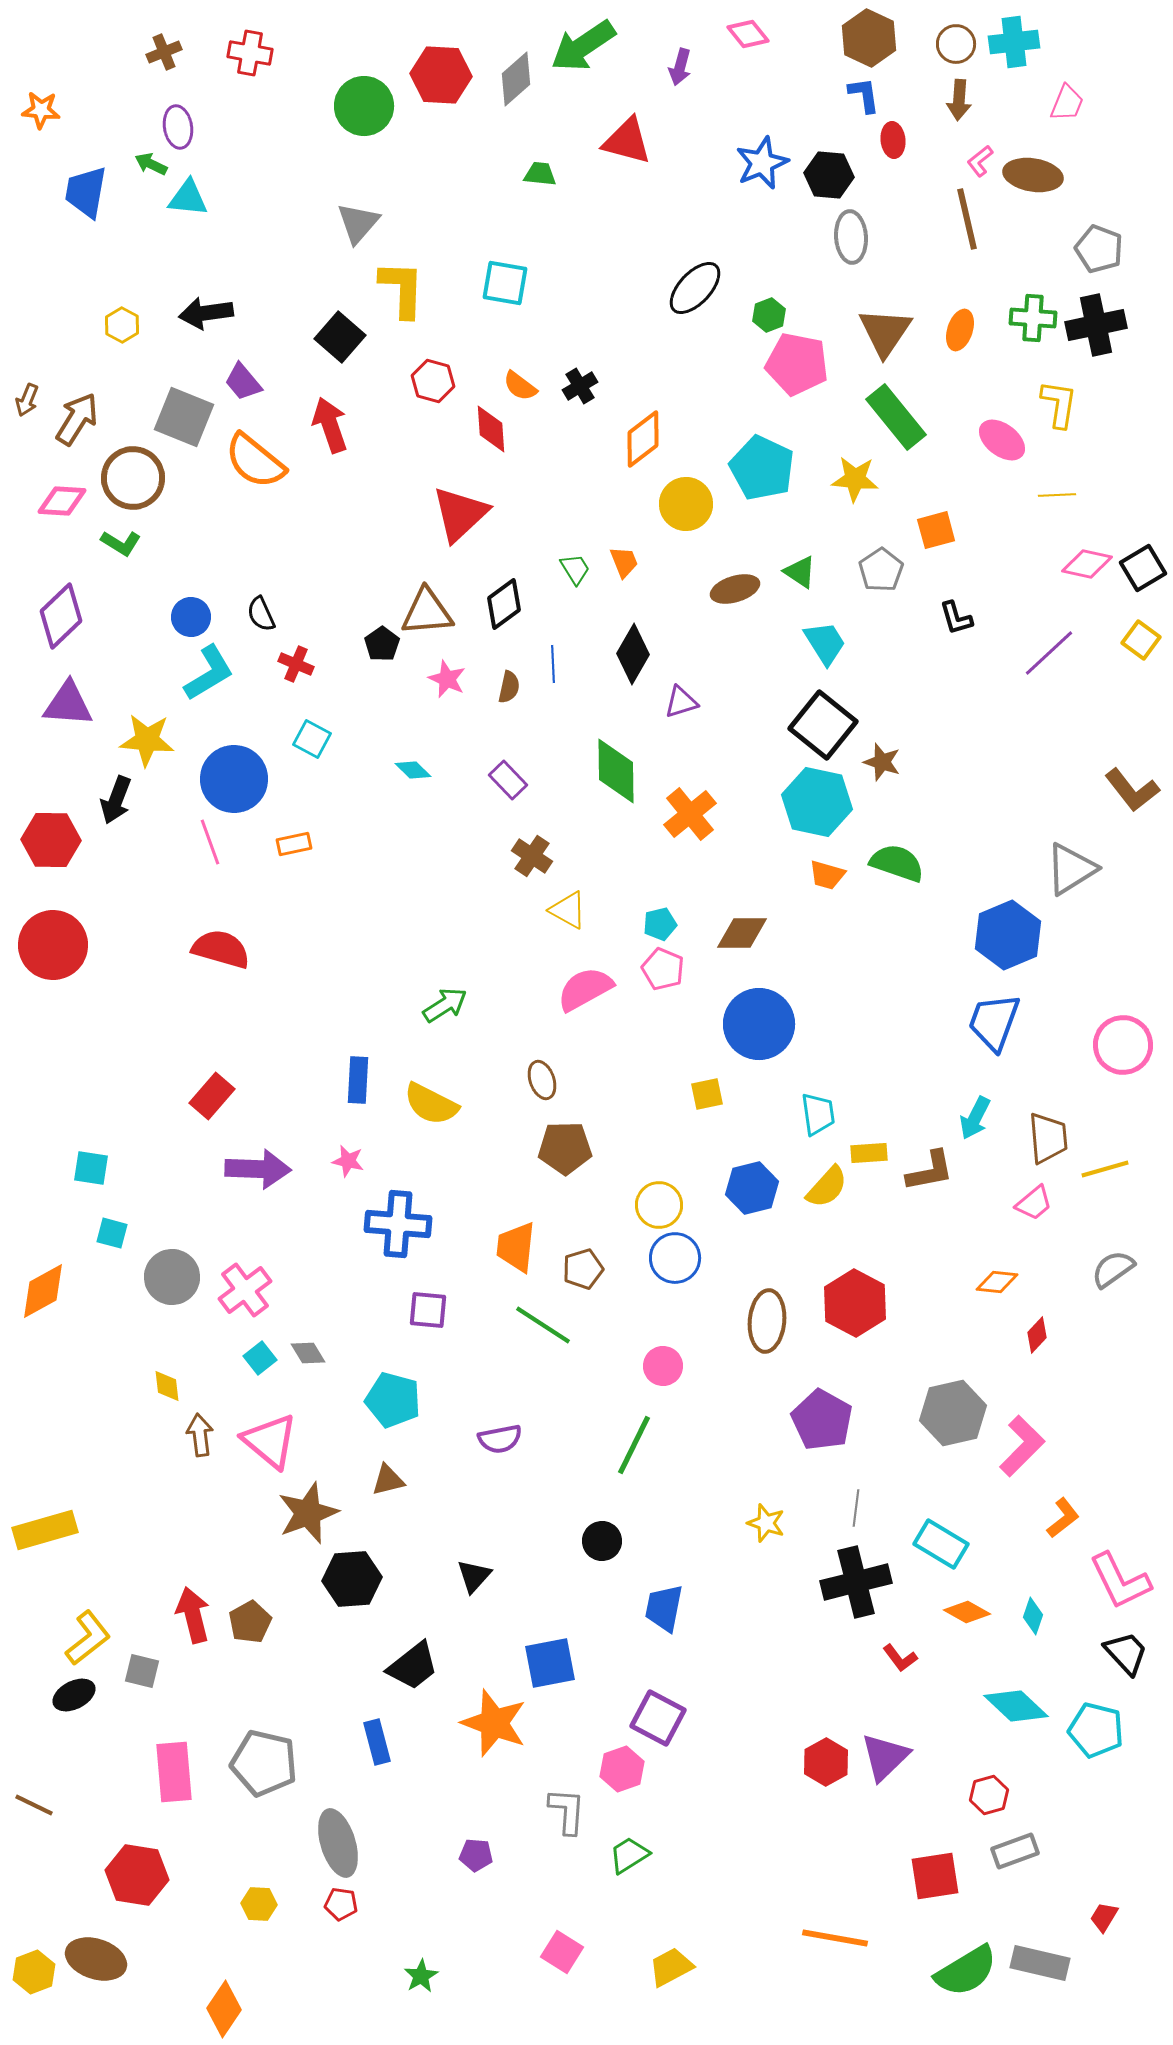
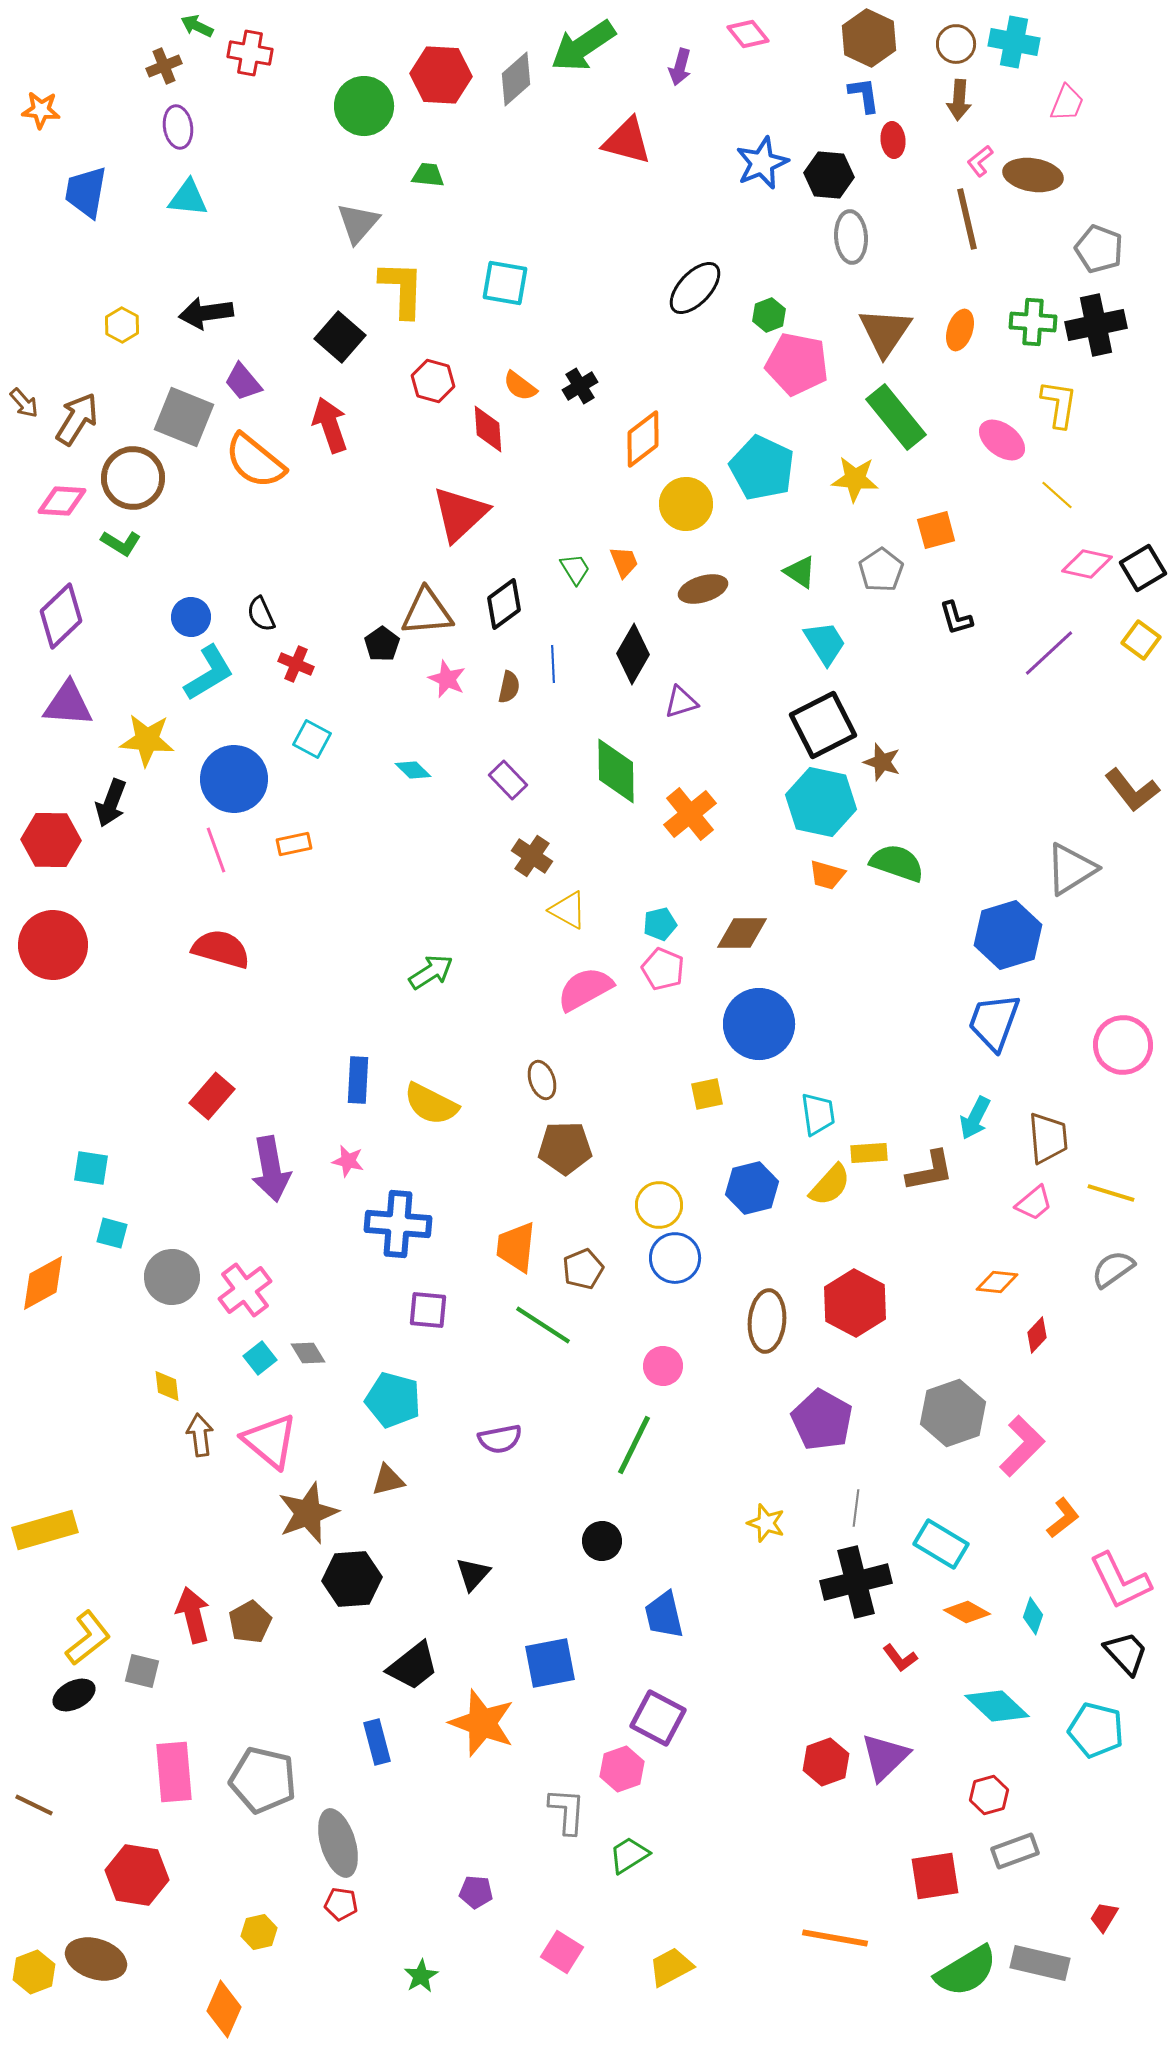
cyan cross at (1014, 42): rotated 18 degrees clockwise
brown cross at (164, 52): moved 14 px down
green arrow at (151, 164): moved 46 px right, 138 px up
green trapezoid at (540, 174): moved 112 px left, 1 px down
green cross at (1033, 318): moved 4 px down
brown arrow at (27, 400): moved 3 px left, 3 px down; rotated 64 degrees counterclockwise
red diamond at (491, 429): moved 3 px left
yellow line at (1057, 495): rotated 45 degrees clockwise
brown ellipse at (735, 589): moved 32 px left
black square at (823, 725): rotated 24 degrees clockwise
black arrow at (116, 800): moved 5 px left, 3 px down
cyan hexagon at (817, 802): moved 4 px right
pink line at (210, 842): moved 6 px right, 8 px down
blue hexagon at (1008, 935): rotated 6 degrees clockwise
green arrow at (445, 1005): moved 14 px left, 33 px up
purple arrow at (258, 1169): moved 13 px right; rotated 78 degrees clockwise
yellow line at (1105, 1169): moved 6 px right, 24 px down; rotated 33 degrees clockwise
yellow semicircle at (827, 1187): moved 3 px right, 2 px up
brown pentagon at (583, 1269): rotated 6 degrees counterclockwise
orange diamond at (43, 1291): moved 8 px up
gray hexagon at (953, 1413): rotated 6 degrees counterclockwise
black triangle at (474, 1576): moved 1 px left, 2 px up
blue trapezoid at (664, 1608): moved 7 px down; rotated 24 degrees counterclockwise
cyan diamond at (1016, 1706): moved 19 px left
orange star at (494, 1723): moved 12 px left
red hexagon at (826, 1762): rotated 9 degrees clockwise
gray pentagon at (264, 1763): moved 1 px left, 17 px down
purple pentagon at (476, 1855): moved 37 px down
yellow hexagon at (259, 1904): moved 28 px down; rotated 16 degrees counterclockwise
orange diamond at (224, 2009): rotated 10 degrees counterclockwise
